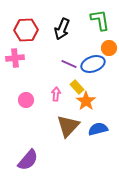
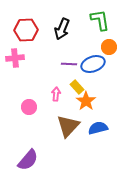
orange circle: moved 1 px up
purple line: rotated 21 degrees counterclockwise
pink circle: moved 3 px right, 7 px down
blue semicircle: moved 1 px up
